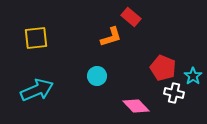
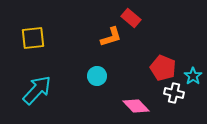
red rectangle: moved 1 px down
yellow square: moved 3 px left
cyan arrow: rotated 24 degrees counterclockwise
